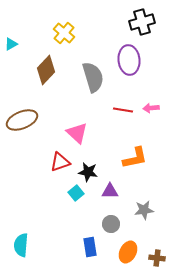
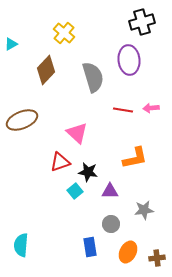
cyan square: moved 1 px left, 2 px up
brown cross: rotated 14 degrees counterclockwise
